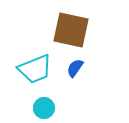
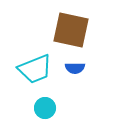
blue semicircle: rotated 126 degrees counterclockwise
cyan circle: moved 1 px right
